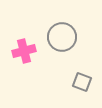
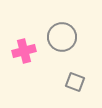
gray square: moved 7 px left
